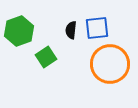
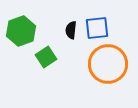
green hexagon: moved 2 px right
orange circle: moved 2 px left
